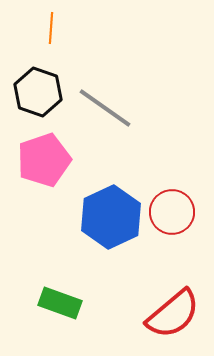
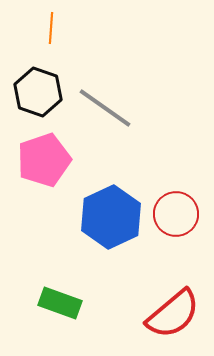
red circle: moved 4 px right, 2 px down
